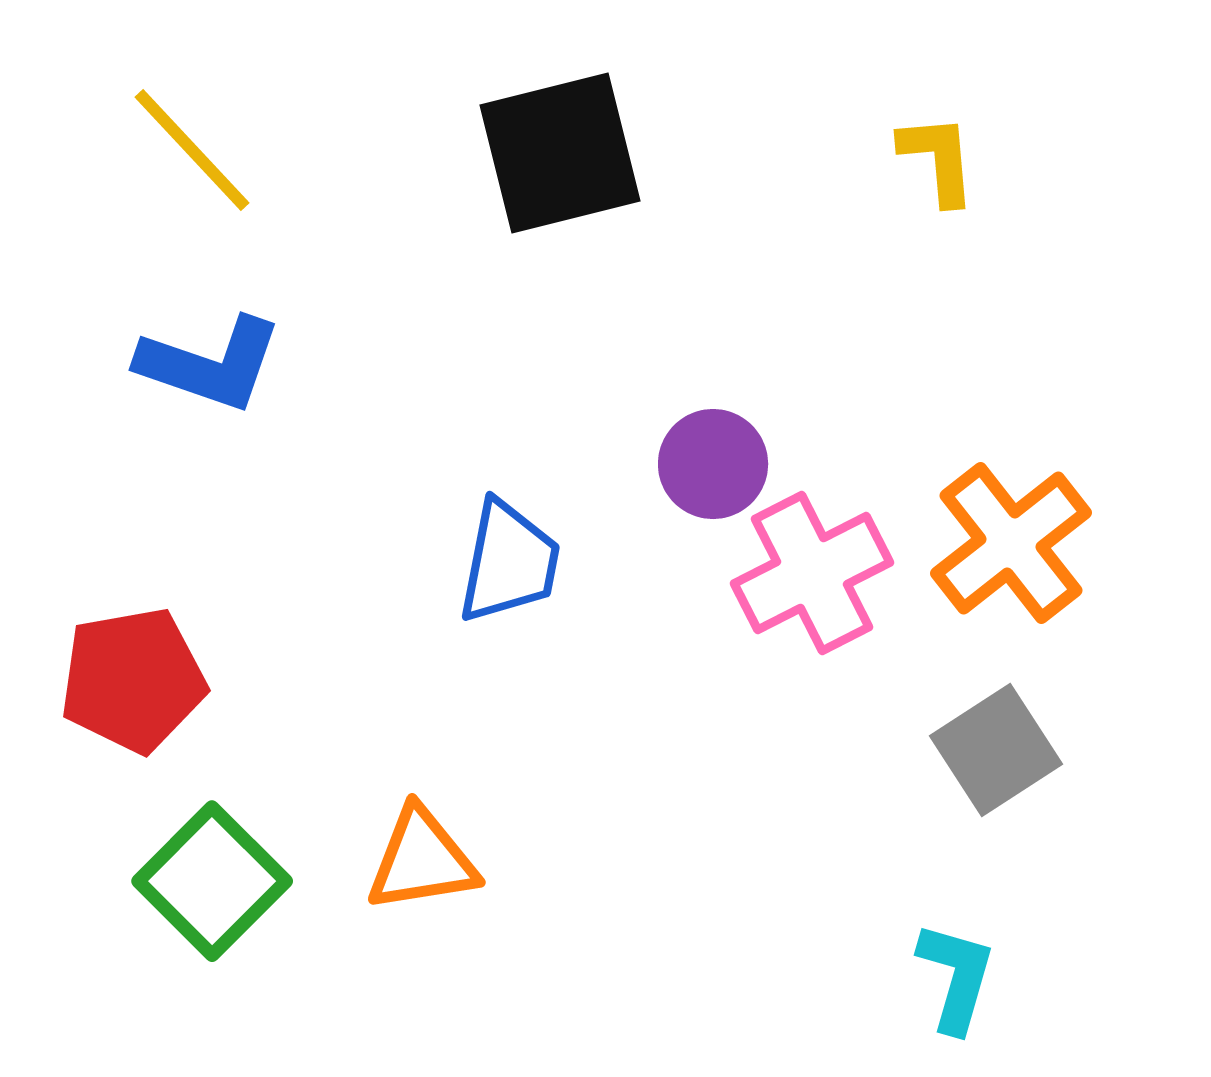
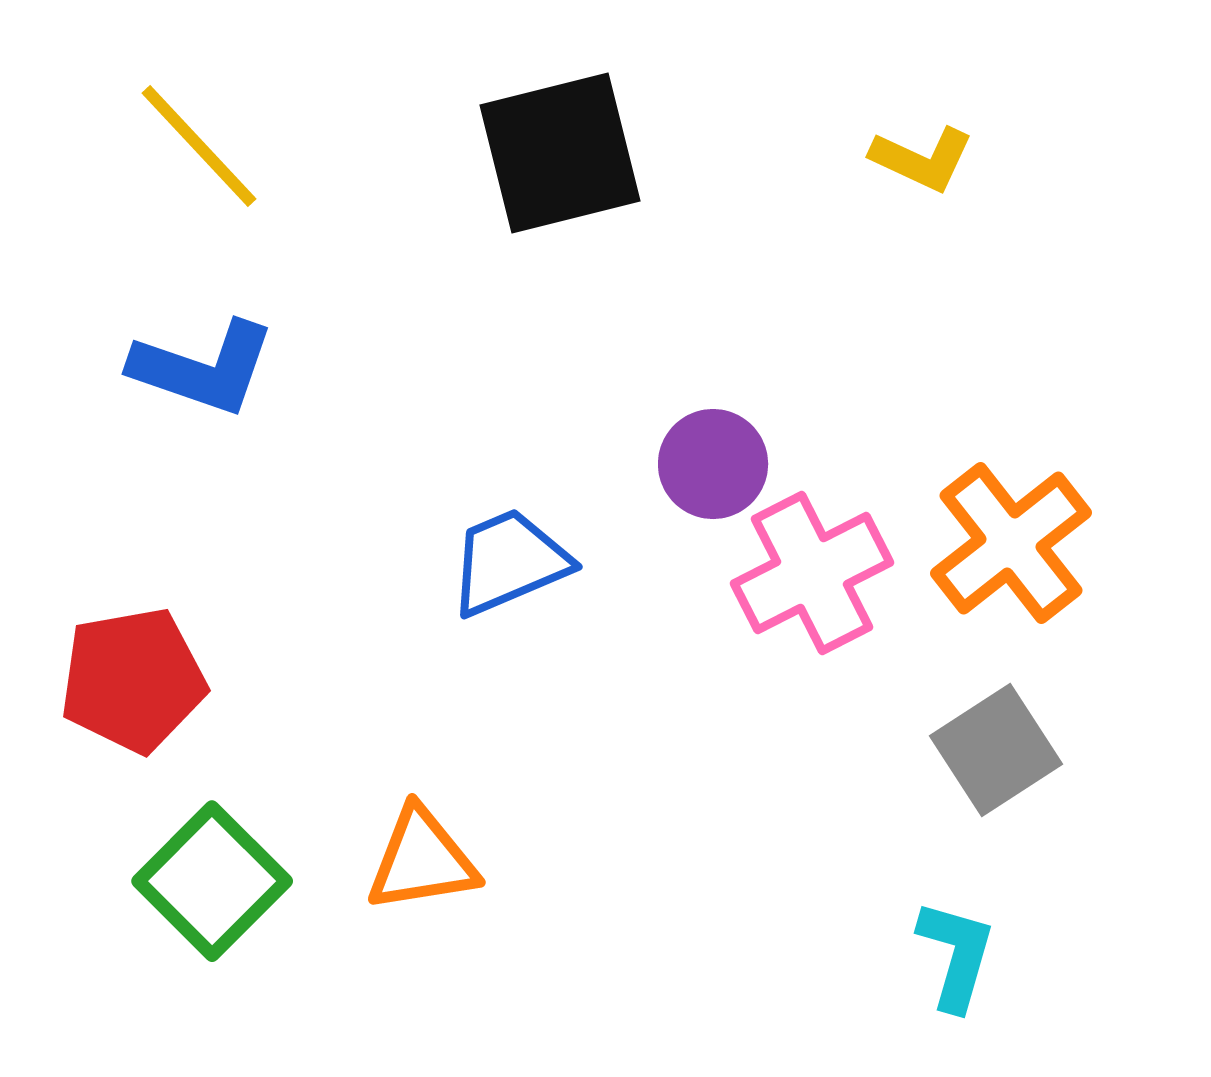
yellow line: moved 7 px right, 4 px up
yellow L-shape: moved 16 px left; rotated 120 degrees clockwise
blue L-shape: moved 7 px left, 4 px down
blue trapezoid: rotated 124 degrees counterclockwise
cyan L-shape: moved 22 px up
